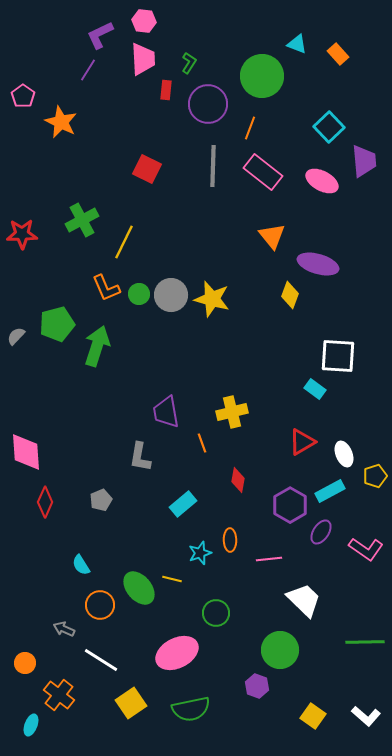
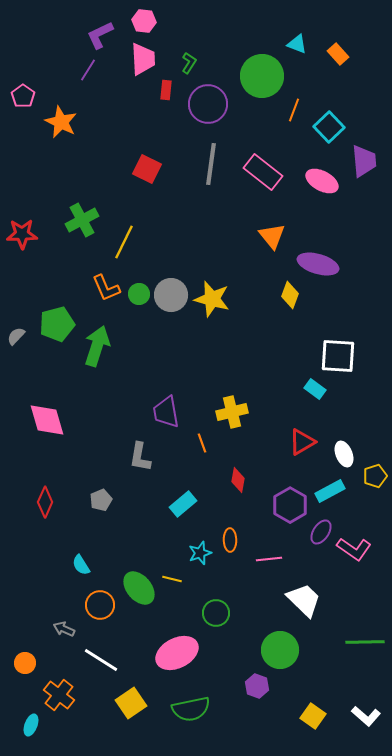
orange line at (250, 128): moved 44 px right, 18 px up
gray line at (213, 166): moved 2 px left, 2 px up; rotated 6 degrees clockwise
pink diamond at (26, 452): moved 21 px right, 32 px up; rotated 12 degrees counterclockwise
pink L-shape at (366, 549): moved 12 px left
